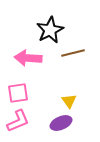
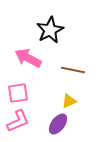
brown line: moved 17 px down; rotated 25 degrees clockwise
pink arrow: rotated 24 degrees clockwise
yellow triangle: rotated 42 degrees clockwise
purple ellipse: moved 3 px left, 1 px down; rotated 30 degrees counterclockwise
